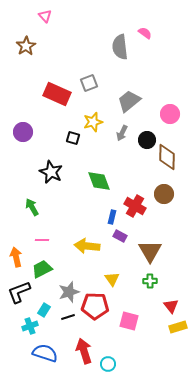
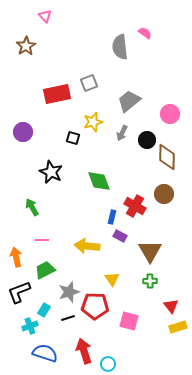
red rectangle: rotated 36 degrees counterclockwise
green trapezoid: moved 3 px right, 1 px down
black line: moved 1 px down
